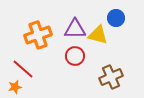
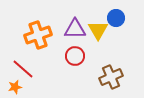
yellow triangle: moved 5 px up; rotated 45 degrees clockwise
